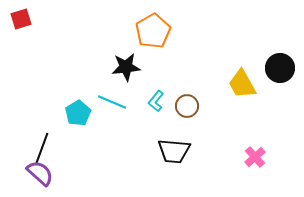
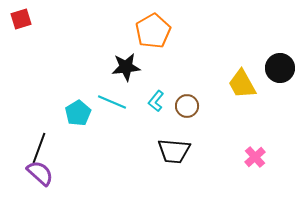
black line: moved 3 px left
